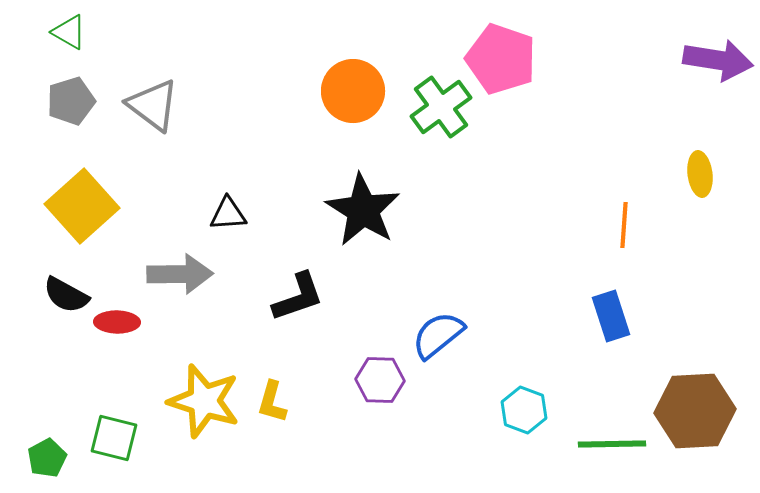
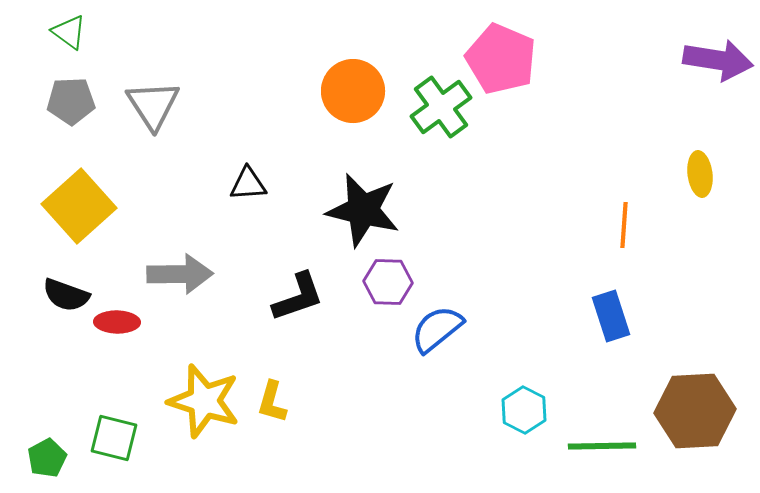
green triangle: rotated 6 degrees clockwise
pink pentagon: rotated 4 degrees clockwise
gray pentagon: rotated 15 degrees clockwise
gray triangle: rotated 20 degrees clockwise
yellow square: moved 3 px left
black star: rotated 18 degrees counterclockwise
black triangle: moved 20 px right, 30 px up
black semicircle: rotated 9 degrees counterclockwise
blue semicircle: moved 1 px left, 6 px up
purple hexagon: moved 8 px right, 98 px up
cyan hexagon: rotated 6 degrees clockwise
green line: moved 10 px left, 2 px down
